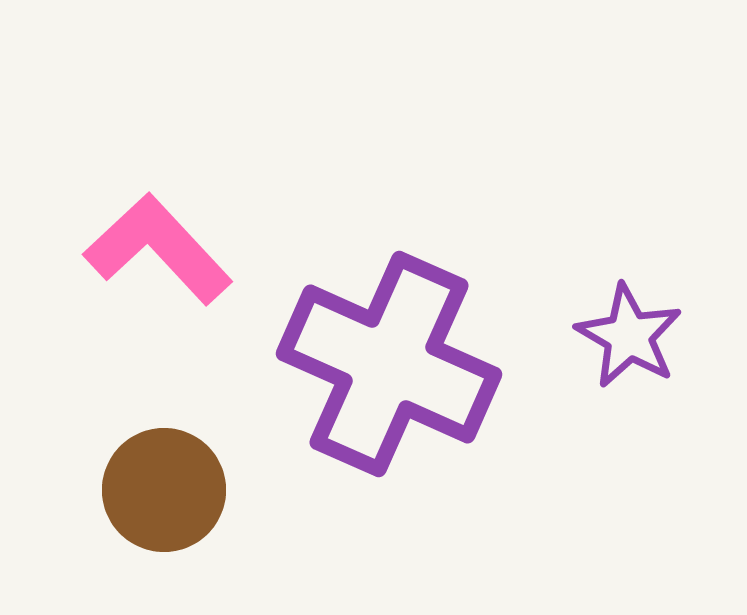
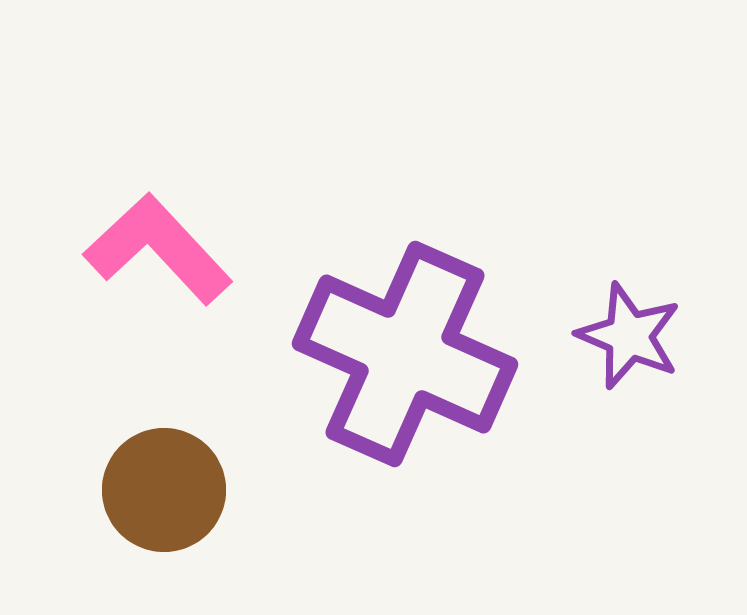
purple star: rotated 7 degrees counterclockwise
purple cross: moved 16 px right, 10 px up
